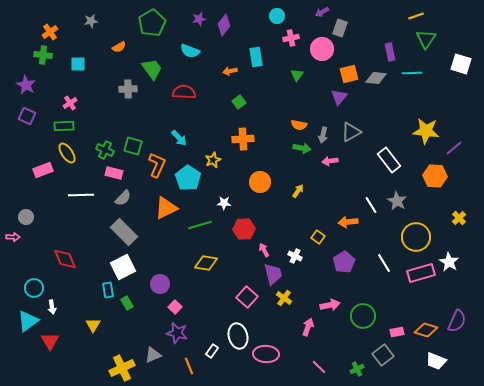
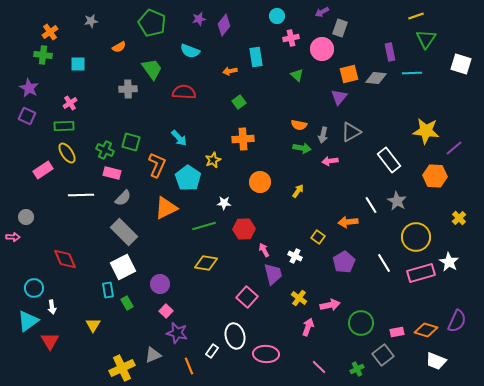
green pentagon at (152, 23): rotated 20 degrees counterclockwise
green triangle at (297, 75): rotated 24 degrees counterclockwise
purple star at (26, 85): moved 3 px right, 3 px down
green square at (133, 146): moved 2 px left, 4 px up
pink rectangle at (43, 170): rotated 12 degrees counterclockwise
pink rectangle at (114, 173): moved 2 px left
green line at (200, 225): moved 4 px right, 1 px down
yellow cross at (284, 298): moved 15 px right
pink square at (175, 307): moved 9 px left, 4 px down
green circle at (363, 316): moved 2 px left, 7 px down
white ellipse at (238, 336): moved 3 px left
